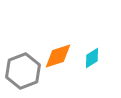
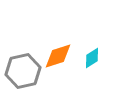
gray hexagon: rotated 8 degrees clockwise
